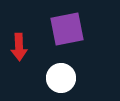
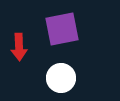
purple square: moved 5 px left
